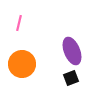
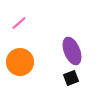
pink line: rotated 35 degrees clockwise
orange circle: moved 2 px left, 2 px up
